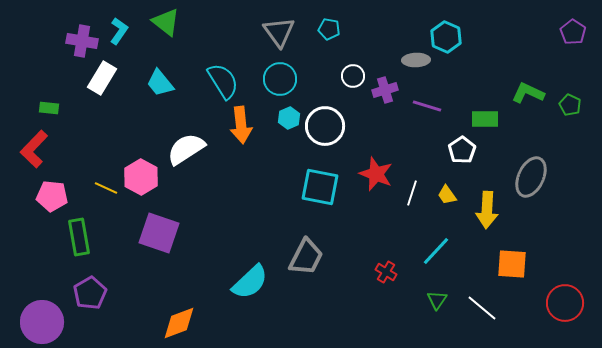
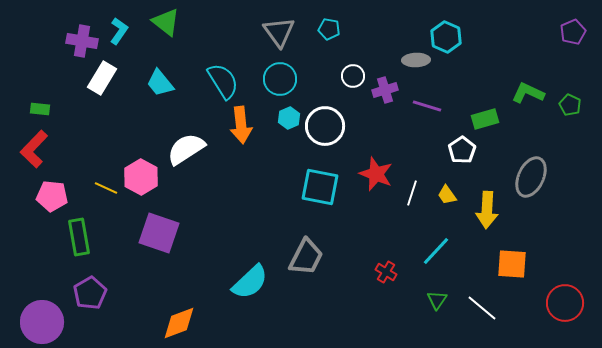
purple pentagon at (573, 32): rotated 15 degrees clockwise
green rectangle at (49, 108): moved 9 px left, 1 px down
green rectangle at (485, 119): rotated 16 degrees counterclockwise
